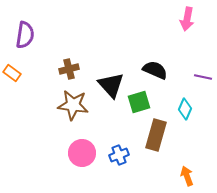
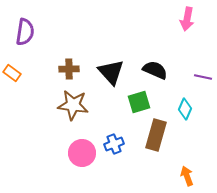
purple semicircle: moved 3 px up
brown cross: rotated 12 degrees clockwise
black triangle: moved 13 px up
blue cross: moved 5 px left, 11 px up
